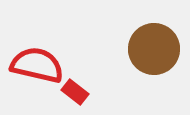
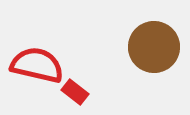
brown circle: moved 2 px up
